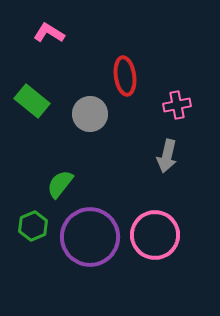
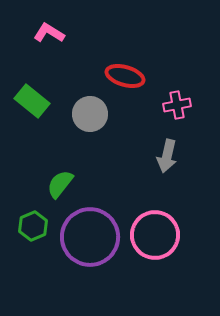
red ellipse: rotated 66 degrees counterclockwise
